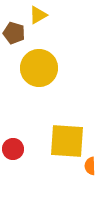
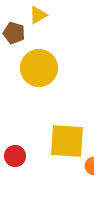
red circle: moved 2 px right, 7 px down
